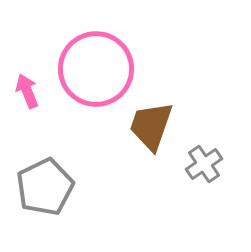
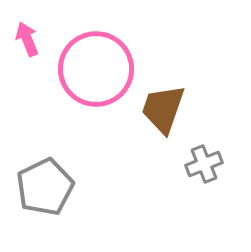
pink arrow: moved 52 px up
brown trapezoid: moved 12 px right, 17 px up
gray cross: rotated 12 degrees clockwise
